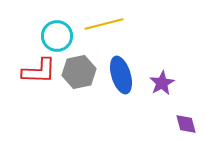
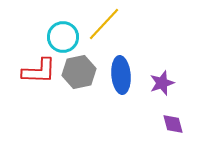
yellow line: rotated 33 degrees counterclockwise
cyan circle: moved 6 px right, 1 px down
blue ellipse: rotated 12 degrees clockwise
purple star: rotated 10 degrees clockwise
purple diamond: moved 13 px left
